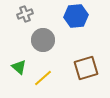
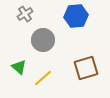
gray cross: rotated 14 degrees counterclockwise
